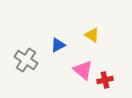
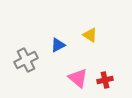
yellow triangle: moved 2 px left
gray cross: rotated 30 degrees clockwise
pink triangle: moved 5 px left, 8 px down
